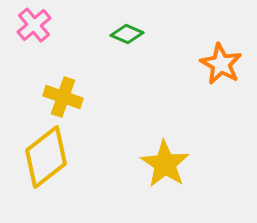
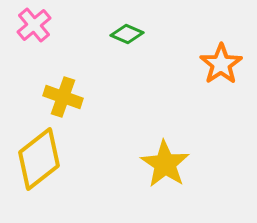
orange star: rotated 9 degrees clockwise
yellow diamond: moved 7 px left, 2 px down
